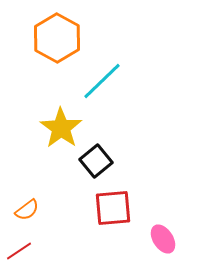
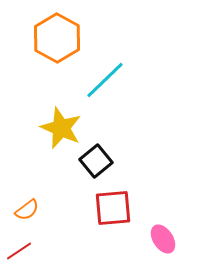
cyan line: moved 3 px right, 1 px up
yellow star: rotated 12 degrees counterclockwise
